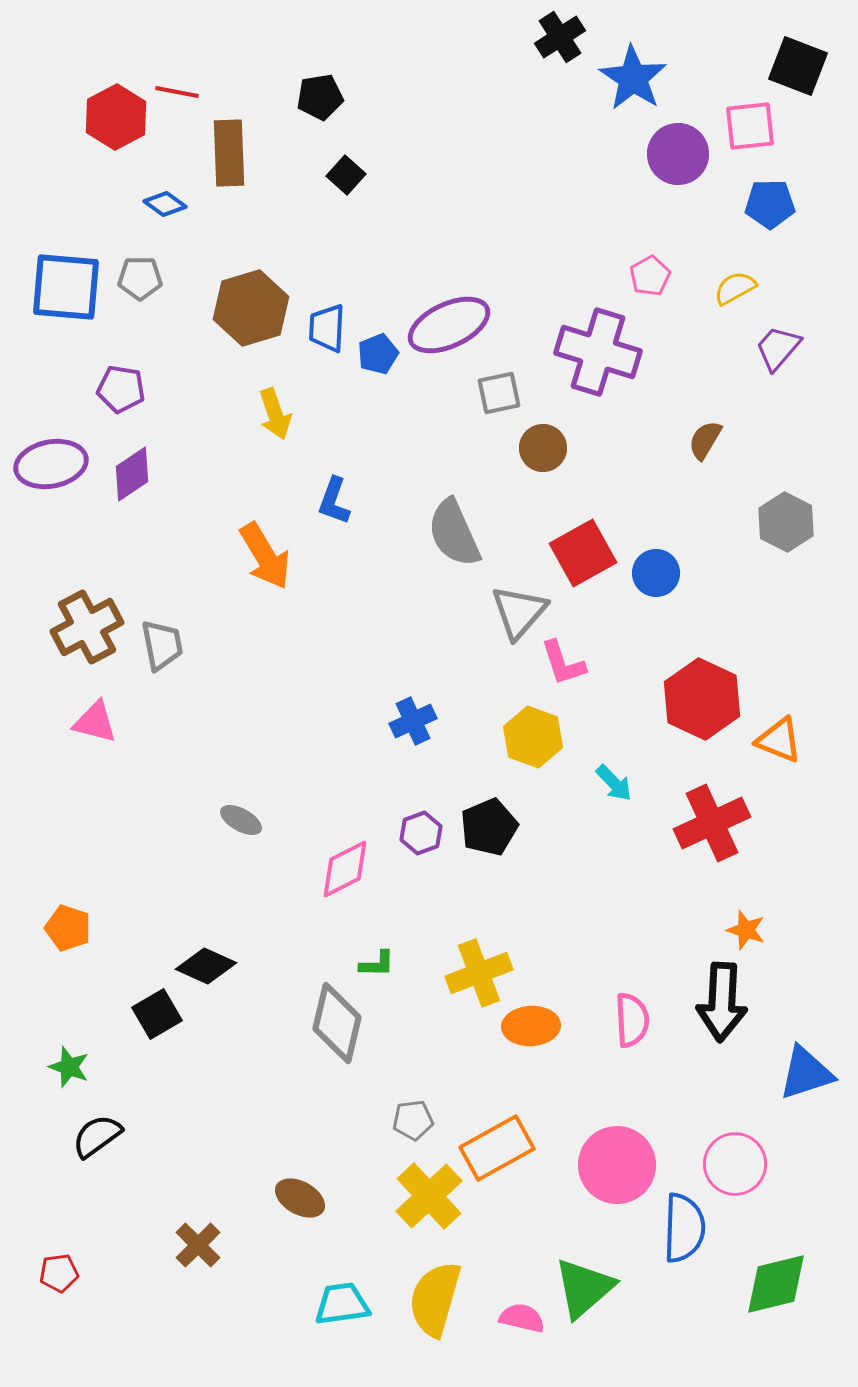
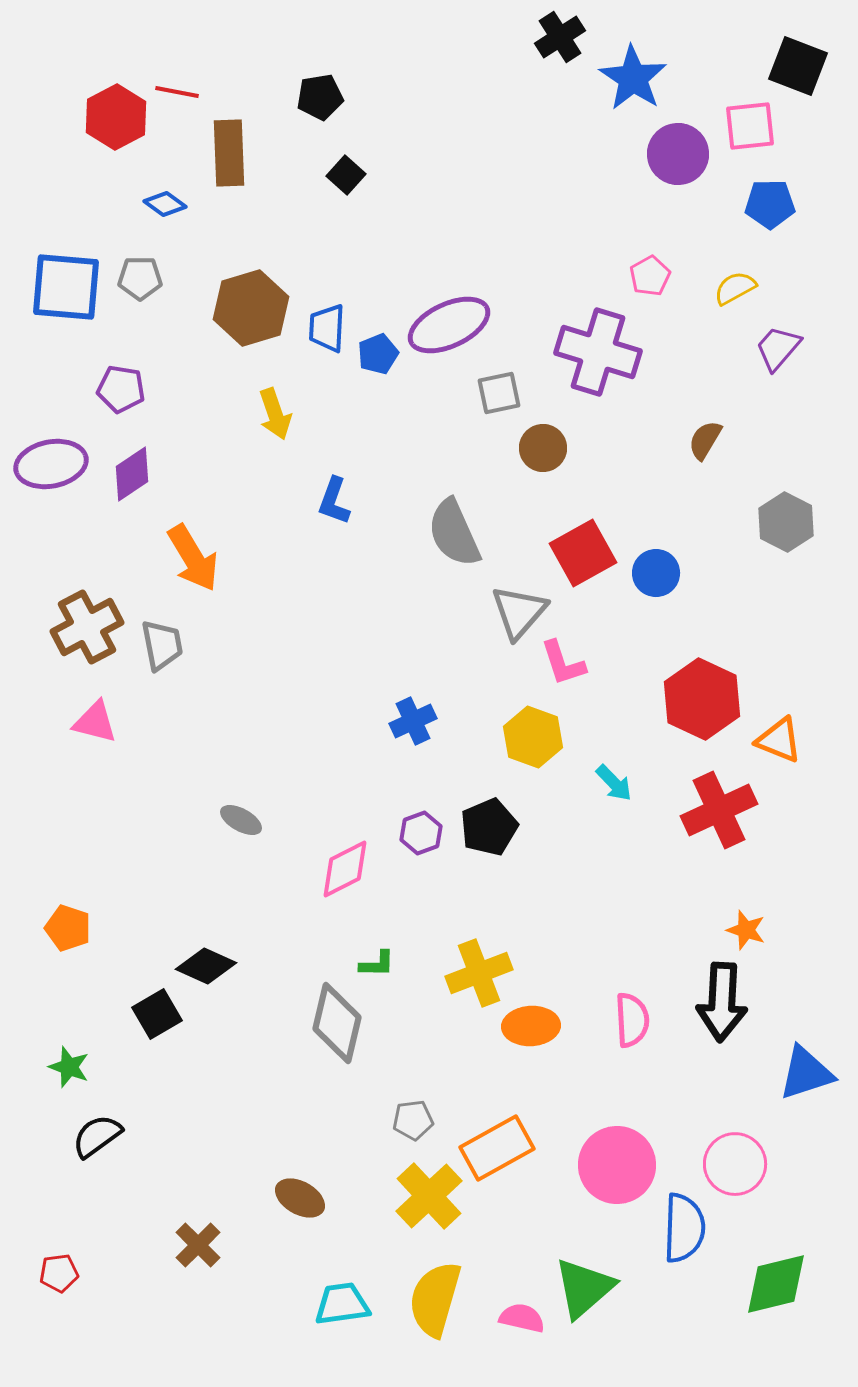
orange arrow at (265, 556): moved 72 px left, 2 px down
red cross at (712, 823): moved 7 px right, 13 px up
